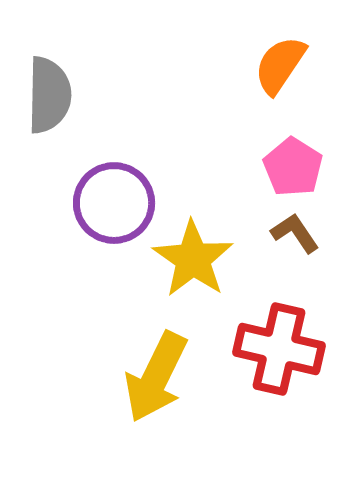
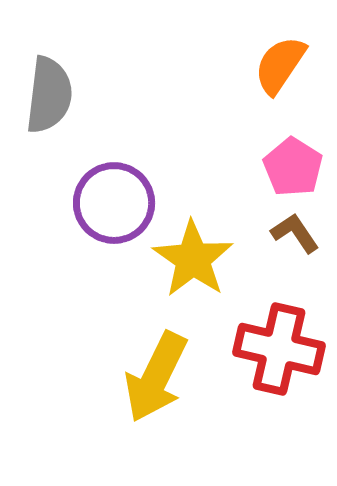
gray semicircle: rotated 6 degrees clockwise
